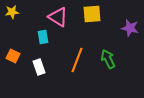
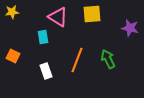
white rectangle: moved 7 px right, 4 px down
